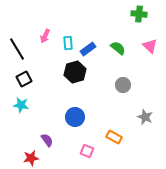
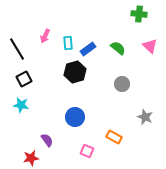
gray circle: moved 1 px left, 1 px up
